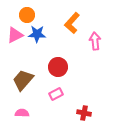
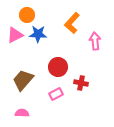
blue star: moved 1 px right
red cross: moved 3 px left, 30 px up
